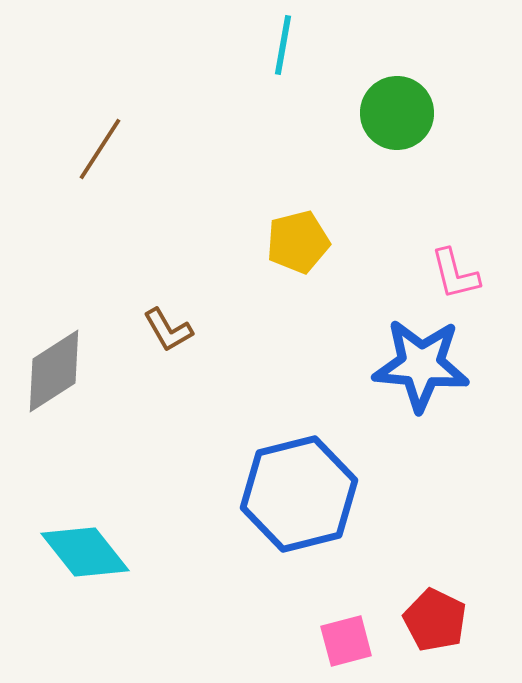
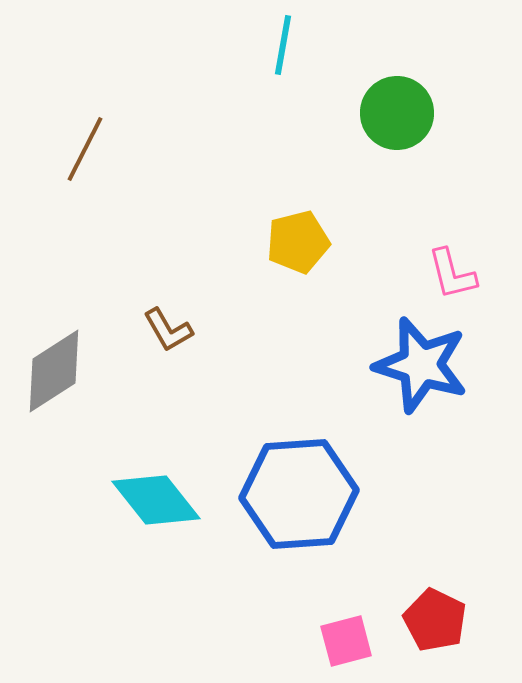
brown line: moved 15 px left; rotated 6 degrees counterclockwise
pink L-shape: moved 3 px left
blue star: rotated 12 degrees clockwise
blue hexagon: rotated 10 degrees clockwise
cyan diamond: moved 71 px right, 52 px up
